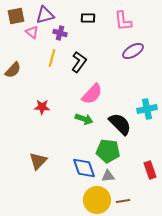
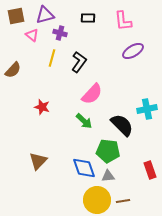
pink triangle: moved 3 px down
red star: rotated 14 degrees clockwise
green arrow: moved 2 px down; rotated 24 degrees clockwise
black semicircle: moved 2 px right, 1 px down
